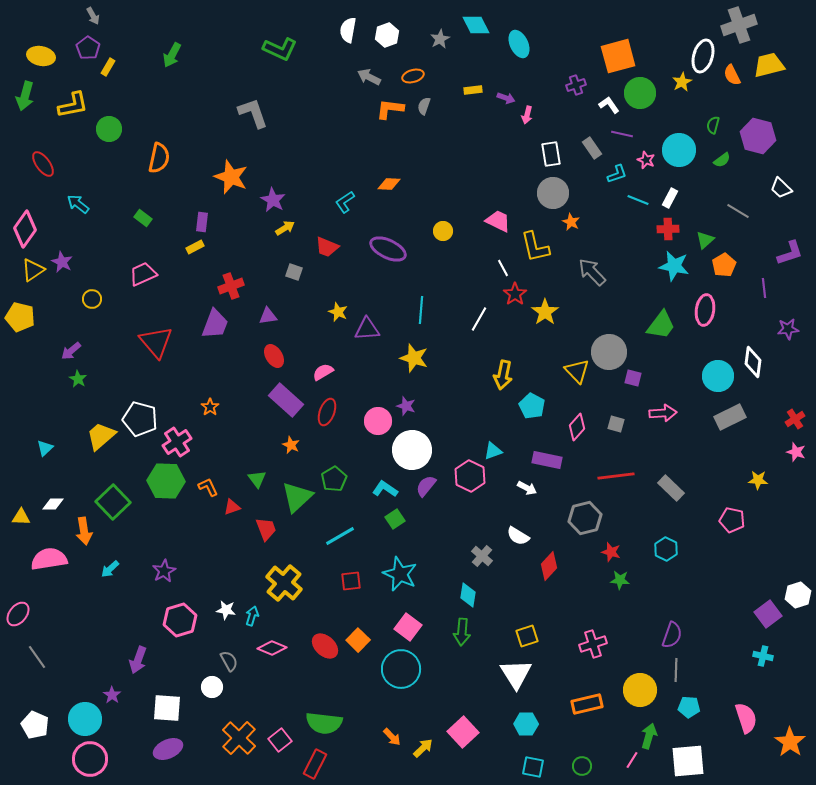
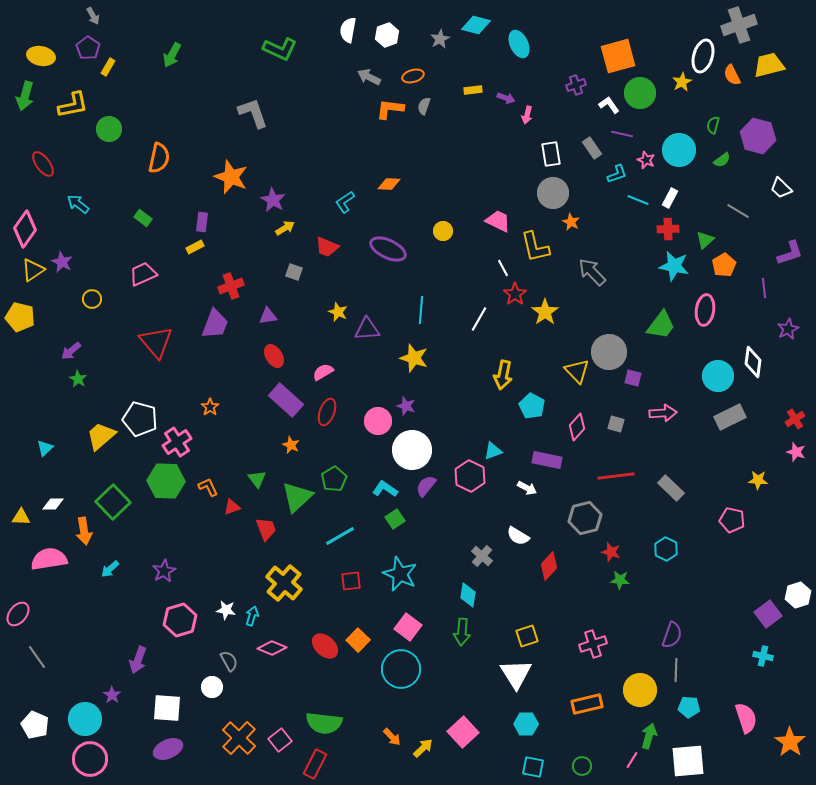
cyan diamond at (476, 25): rotated 48 degrees counterclockwise
purple star at (788, 329): rotated 20 degrees counterclockwise
